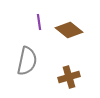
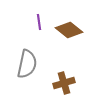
gray semicircle: moved 3 px down
brown cross: moved 5 px left, 6 px down
